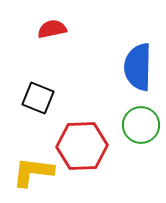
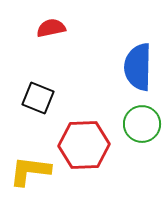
red semicircle: moved 1 px left, 1 px up
green circle: moved 1 px right, 1 px up
red hexagon: moved 2 px right, 1 px up
yellow L-shape: moved 3 px left, 1 px up
